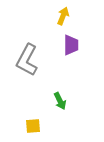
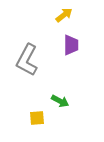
yellow arrow: moved 1 px right, 1 px up; rotated 30 degrees clockwise
green arrow: rotated 36 degrees counterclockwise
yellow square: moved 4 px right, 8 px up
